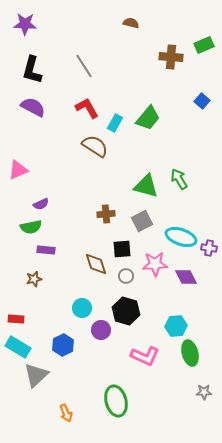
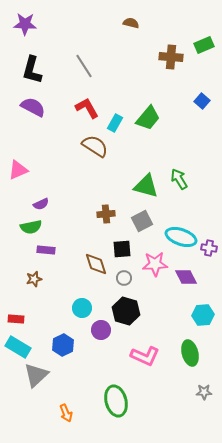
gray circle at (126, 276): moved 2 px left, 2 px down
cyan hexagon at (176, 326): moved 27 px right, 11 px up
